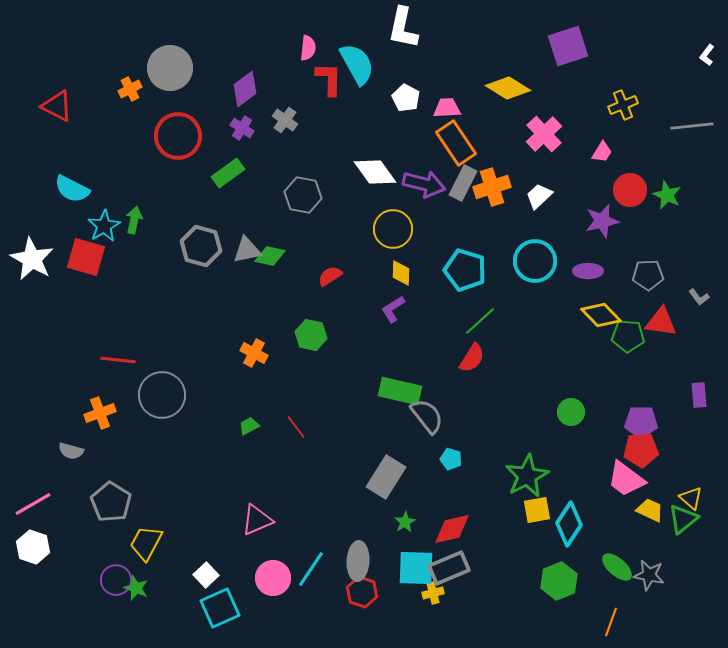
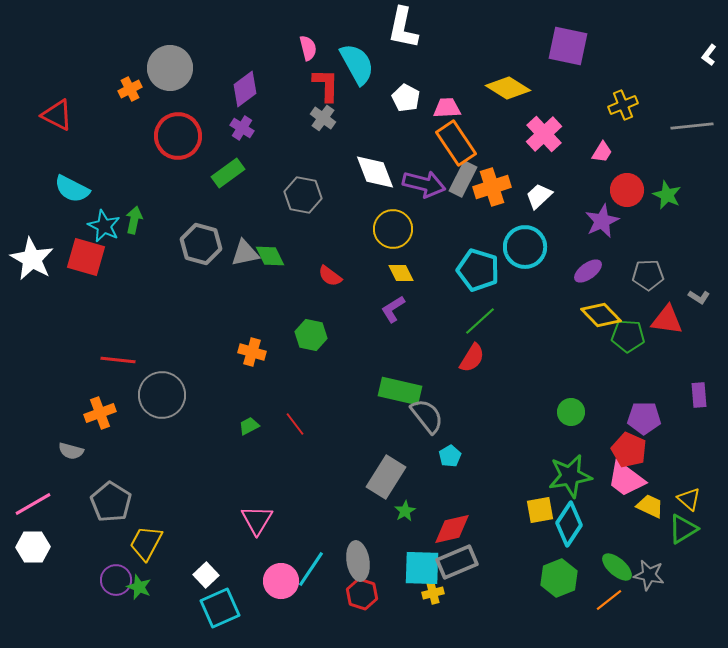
purple square at (568, 46): rotated 30 degrees clockwise
pink semicircle at (308, 48): rotated 20 degrees counterclockwise
white L-shape at (707, 55): moved 2 px right
red L-shape at (329, 79): moved 3 px left, 6 px down
red triangle at (57, 106): moved 9 px down
gray cross at (285, 120): moved 38 px right, 2 px up
white diamond at (375, 172): rotated 15 degrees clockwise
gray rectangle at (463, 183): moved 4 px up
red circle at (630, 190): moved 3 px left
purple star at (602, 221): rotated 12 degrees counterclockwise
cyan star at (104, 226): rotated 16 degrees counterclockwise
gray hexagon at (201, 246): moved 2 px up
gray triangle at (247, 250): moved 2 px left, 3 px down
green diamond at (270, 256): rotated 52 degrees clockwise
cyan circle at (535, 261): moved 10 px left, 14 px up
cyan pentagon at (465, 270): moved 13 px right
purple ellipse at (588, 271): rotated 36 degrees counterclockwise
yellow diamond at (401, 273): rotated 28 degrees counterclockwise
red semicircle at (330, 276): rotated 110 degrees counterclockwise
gray L-shape at (699, 297): rotated 20 degrees counterclockwise
red triangle at (661, 322): moved 6 px right, 2 px up
orange cross at (254, 353): moved 2 px left, 1 px up; rotated 12 degrees counterclockwise
purple pentagon at (641, 422): moved 3 px right, 4 px up
red line at (296, 427): moved 1 px left, 3 px up
red pentagon at (641, 450): moved 12 px left; rotated 28 degrees clockwise
cyan pentagon at (451, 459): moved 1 px left, 3 px up; rotated 25 degrees clockwise
green star at (527, 476): moved 43 px right; rotated 18 degrees clockwise
yellow triangle at (691, 498): moved 2 px left, 1 px down
yellow square at (537, 510): moved 3 px right
yellow trapezoid at (650, 510): moved 4 px up
green triangle at (683, 519): moved 10 px down; rotated 8 degrees clockwise
pink triangle at (257, 520): rotated 36 degrees counterclockwise
green star at (405, 522): moved 11 px up
white hexagon at (33, 547): rotated 20 degrees counterclockwise
gray ellipse at (358, 561): rotated 12 degrees counterclockwise
cyan square at (416, 568): moved 6 px right
gray rectangle at (449, 568): moved 8 px right, 6 px up
pink circle at (273, 578): moved 8 px right, 3 px down
green hexagon at (559, 581): moved 3 px up
green star at (136, 588): moved 3 px right, 1 px up
red hexagon at (362, 592): moved 2 px down
orange line at (611, 622): moved 2 px left, 22 px up; rotated 32 degrees clockwise
